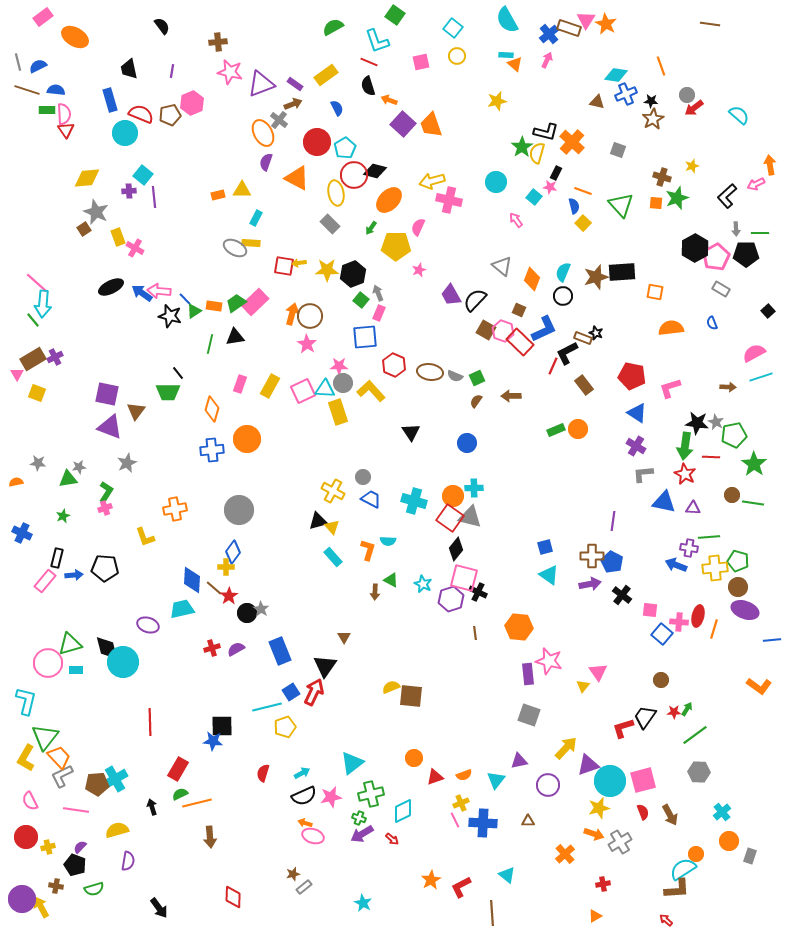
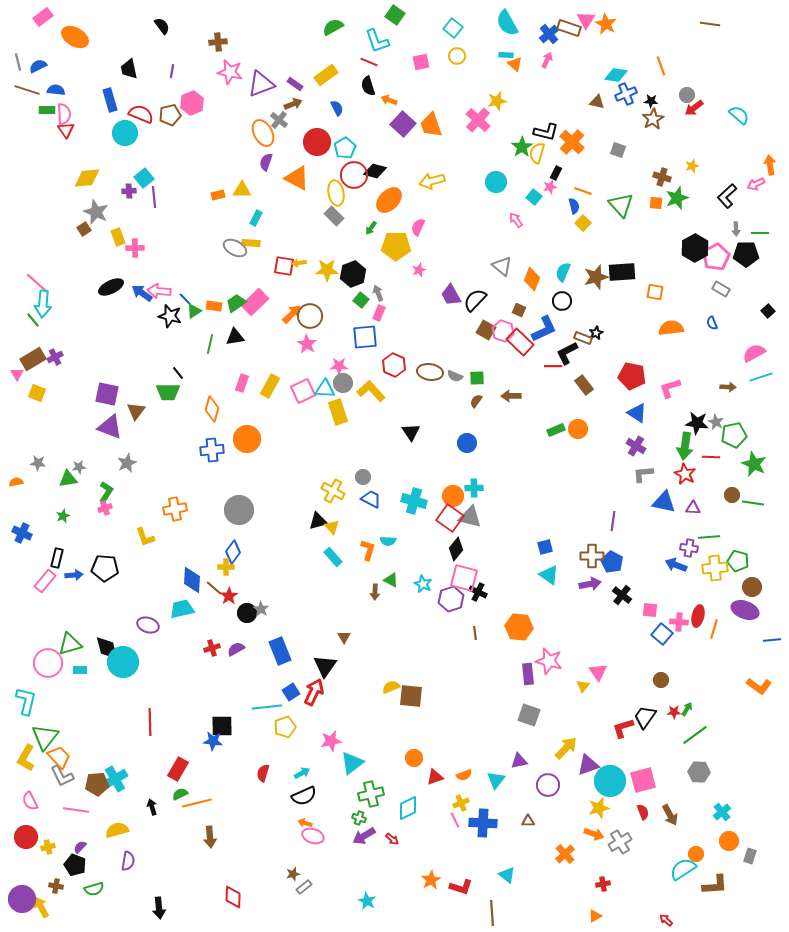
cyan semicircle at (507, 20): moved 3 px down
cyan square at (143, 175): moved 1 px right, 3 px down; rotated 12 degrees clockwise
pink star at (550, 187): rotated 24 degrees counterclockwise
pink cross at (449, 200): moved 29 px right, 80 px up; rotated 30 degrees clockwise
gray rectangle at (330, 224): moved 4 px right, 8 px up
pink cross at (135, 248): rotated 30 degrees counterclockwise
black circle at (563, 296): moved 1 px left, 5 px down
orange arrow at (292, 314): rotated 30 degrees clockwise
black star at (596, 333): rotated 24 degrees clockwise
red line at (553, 366): rotated 66 degrees clockwise
green square at (477, 378): rotated 21 degrees clockwise
pink rectangle at (240, 384): moved 2 px right, 1 px up
green star at (754, 464): rotated 10 degrees counterclockwise
brown circle at (738, 587): moved 14 px right
cyan rectangle at (76, 670): moved 4 px right
cyan line at (267, 707): rotated 8 degrees clockwise
gray L-shape at (62, 776): rotated 90 degrees counterclockwise
pink star at (331, 797): moved 56 px up
cyan diamond at (403, 811): moved 5 px right, 3 px up
purple arrow at (362, 834): moved 2 px right, 2 px down
red L-shape at (461, 887): rotated 135 degrees counterclockwise
brown L-shape at (677, 889): moved 38 px right, 4 px up
cyan star at (363, 903): moved 4 px right, 2 px up
black arrow at (159, 908): rotated 30 degrees clockwise
